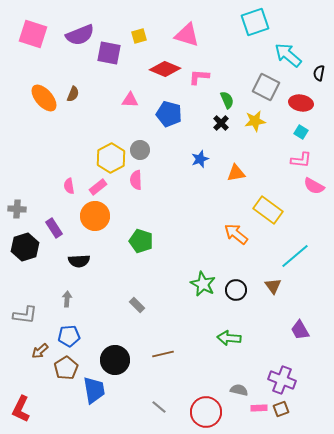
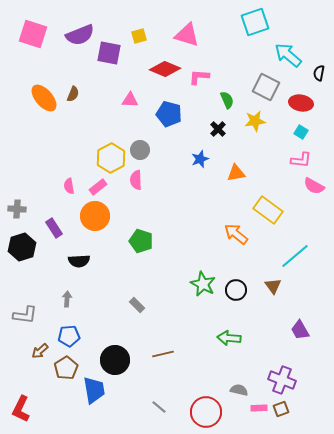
black cross at (221, 123): moved 3 px left, 6 px down
black hexagon at (25, 247): moved 3 px left
